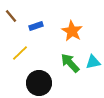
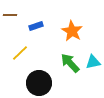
brown line: moved 1 px left, 1 px up; rotated 48 degrees counterclockwise
